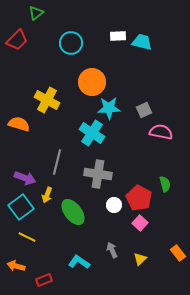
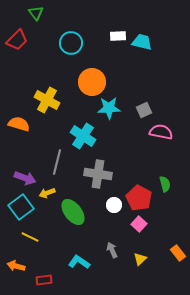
green triangle: rotated 28 degrees counterclockwise
cyan cross: moved 9 px left, 3 px down
yellow arrow: moved 2 px up; rotated 49 degrees clockwise
pink square: moved 1 px left, 1 px down
yellow line: moved 3 px right
red rectangle: rotated 14 degrees clockwise
